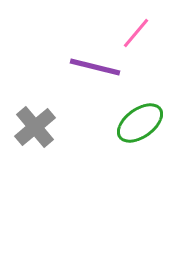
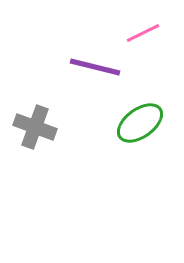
pink line: moved 7 px right; rotated 24 degrees clockwise
gray cross: rotated 30 degrees counterclockwise
